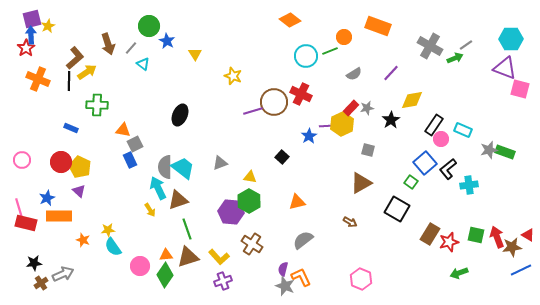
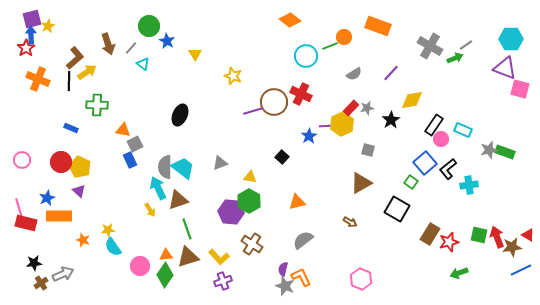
green line at (330, 51): moved 5 px up
green square at (476, 235): moved 3 px right
